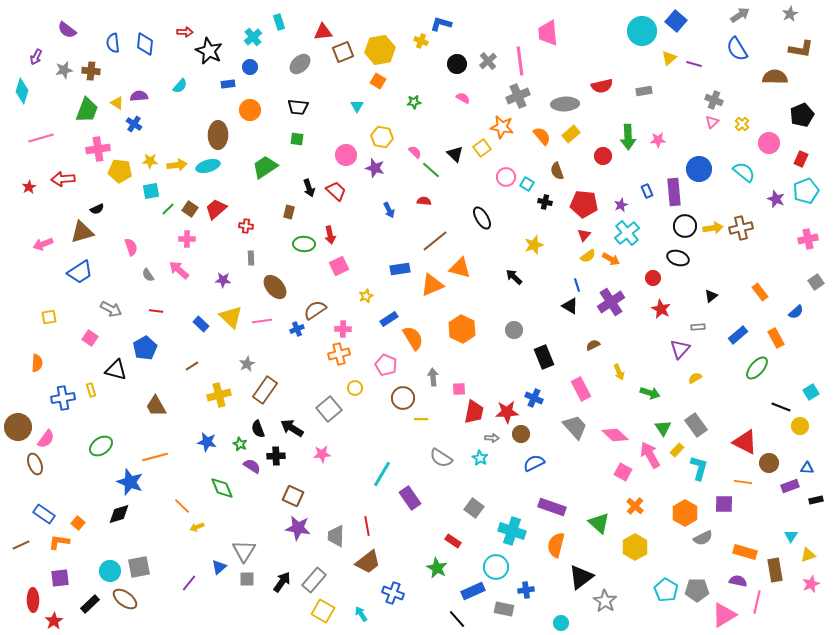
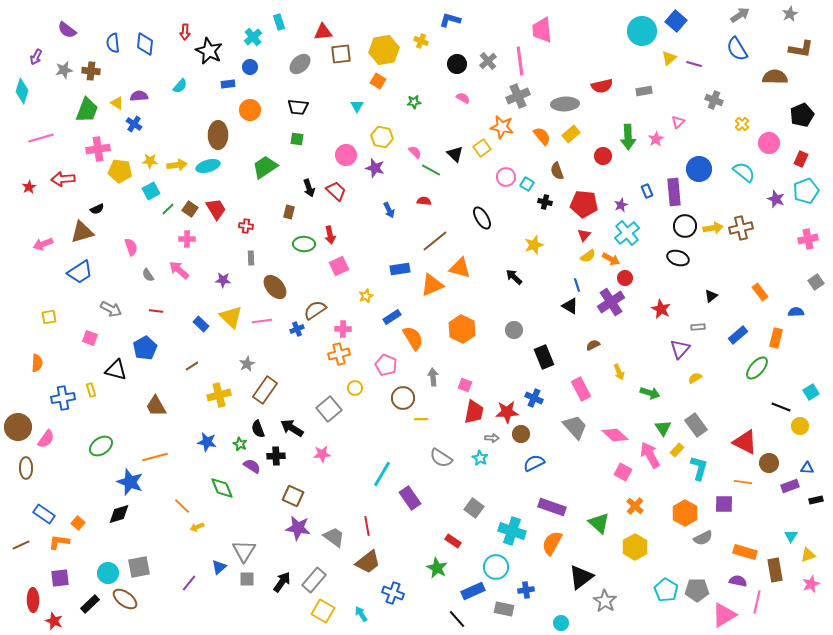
blue L-shape at (441, 24): moved 9 px right, 4 px up
red arrow at (185, 32): rotated 91 degrees clockwise
pink trapezoid at (548, 33): moved 6 px left, 3 px up
yellow hexagon at (380, 50): moved 4 px right
brown square at (343, 52): moved 2 px left, 2 px down; rotated 15 degrees clockwise
pink triangle at (712, 122): moved 34 px left
pink star at (658, 140): moved 2 px left, 1 px up; rotated 28 degrees counterclockwise
green line at (431, 170): rotated 12 degrees counterclockwise
cyan square at (151, 191): rotated 18 degrees counterclockwise
red trapezoid at (216, 209): rotated 100 degrees clockwise
red circle at (653, 278): moved 28 px left
blue semicircle at (796, 312): rotated 140 degrees counterclockwise
blue rectangle at (389, 319): moved 3 px right, 2 px up
pink square at (90, 338): rotated 14 degrees counterclockwise
orange rectangle at (776, 338): rotated 42 degrees clockwise
pink square at (459, 389): moved 6 px right, 4 px up; rotated 24 degrees clockwise
brown ellipse at (35, 464): moved 9 px left, 4 px down; rotated 20 degrees clockwise
gray trapezoid at (336, 536): moved 2 px left, 1 px down; rotated 125 degrees clockwise
orange semicircle at (556, 545): moved 4 px left, 2 px up; rotated 15 degrees clockwise
cyan circle at (110, 571): moved 2 px left, 2 px down
red star at (54, 621): rotated 18 degrees counterclockwise
